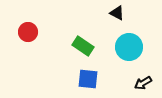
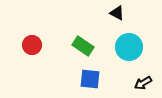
red circle: moved 4 px right, 13 px down
blue square: moved 2 px right
